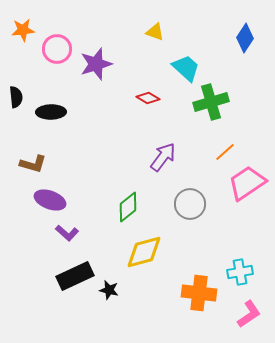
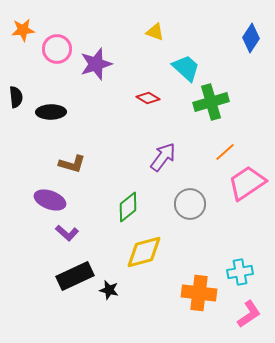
blue diamond: moved 6 px right
brown L-shape: moved 39 px right
